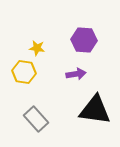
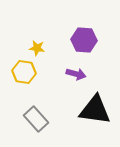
purple arrow: rotated 24 degrees clockwise
